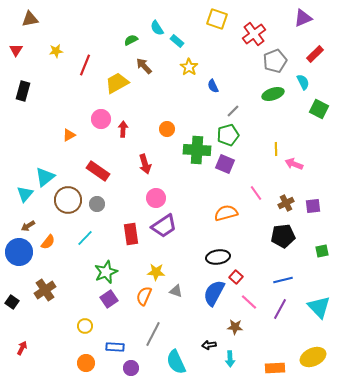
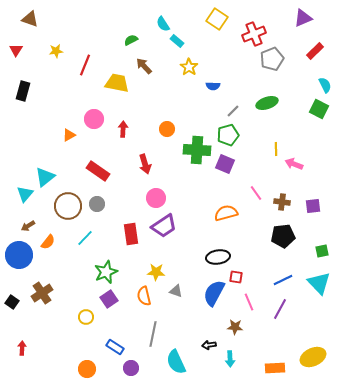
brown triangle at (30, 19): rotated 30 degrees clockwise
yellow square at (217, 19): rotated 15 degrees clockwise
cyan semicircle at (157, 28): moved 6 px right, 4 px up
red cross at (254, 34): rotated 15 degrees clockwise
red rectangle at (315, 54): moved 3 px up
gray pentagon at (275, 61): moved 3 px left, 2 px up
cyan semicircle at (303, 82): moved 22 px right, 3 px down
yellow trapezoid at (117, 83): rotated 40 degrees clockwise
blue semicircle at (213, 86): rotated 64 degrees counterclockwise
green ellipse at (273, 94): moved 6 px left, 9 px down
pink circle at (101, 119): moved 7 px left
brown circle at (68, 200): moved 6 px down
brown cross at (286, 203): moved 4 px left, 1 px up; rotated 35 degrees clockwise
blue circle at (19, 252): moved 3 px down
red square at (236, 277): rotated 32 degrees counterclockwise
blue line at (283, 280): rotated 12 degrees counterclockwise
brown cross at (45, 290): moved 3 px left, 3 px down
orange semicircle at (144, 296): rotated 36 degrees counterclockwise
pink line at (249, 302): rotated 24 degrees clockwise
cyan triangle at (319, 307): moved 24 px up
yellow circle at (85, 326): moved 1 px right, 9 px up
gray line at (153, 334): rotated 15 degrees counterclockwise
blue rectangle at (115, 347): rotated 30 degrees clockwise
red arrow at (22, 348): rotated 24 degrees counterclockwise
orange circle at (86, 363): moved 1 px right, 6 px down
